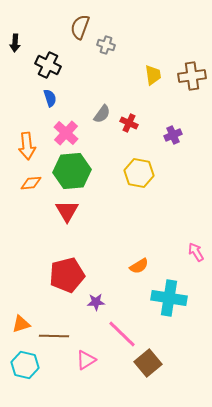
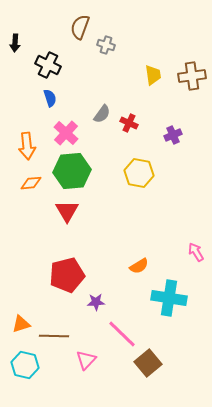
pink triangle: rotated 15 degrees counterclockwise
